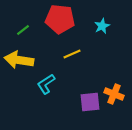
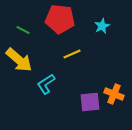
green line: rotated 64 degrees clockwise
yellow arrow: rotated 148 degrees counterclockwise
